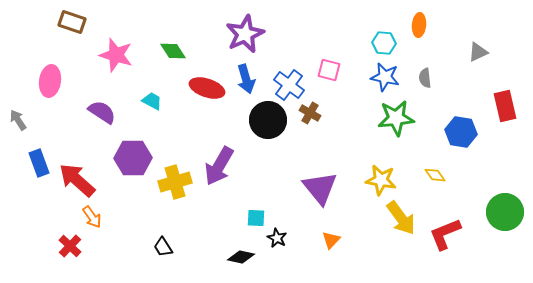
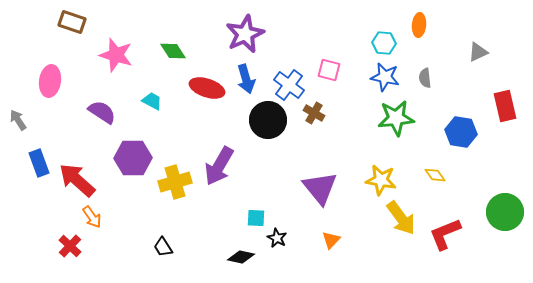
brown cross: moved 4 px right
